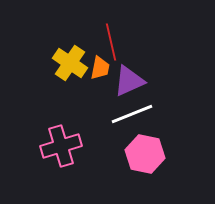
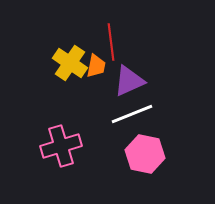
red line: rotated 6 degrees clockwise
orange trapezoid: moved 4 px left, 2 px up
